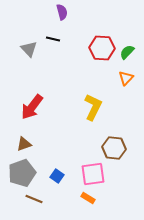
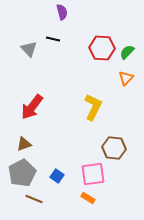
gray pentagon: rotated 8 degrees counterclockwise
